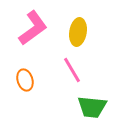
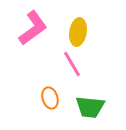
pink line: moved 6 px up
orange ellipse: moved 25 px right, 18 px down
green trapezoid: moved 2 px left
